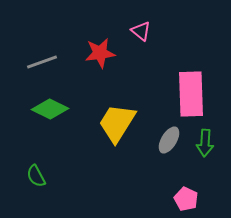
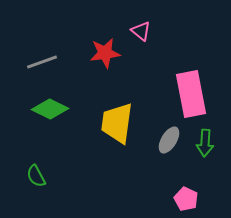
red star: moved 5 px right
pink rectangle: rotated 9 degrees counterclockwise
yellow trapezoid: rotated 24 degrees counterclockwise
